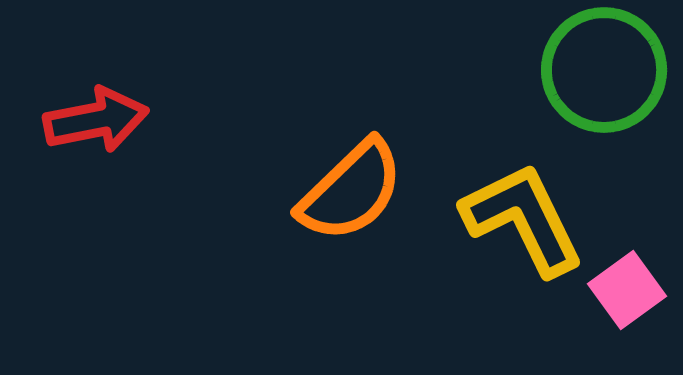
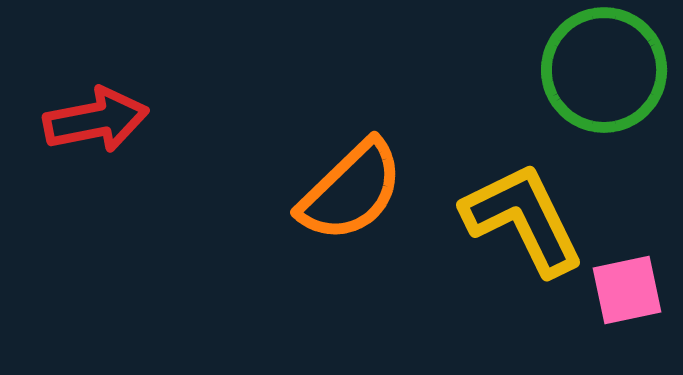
pink square: rotated 24 degrees clockwise
